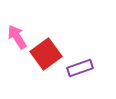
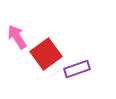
purple rectangle: moved 3 px left, 1 px down
